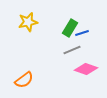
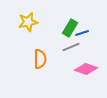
gray line: moved 1 px left, 3 px up
orange semicircle: moved 16 px right, 21 px up; rotated 54 degrees counterclockwise
